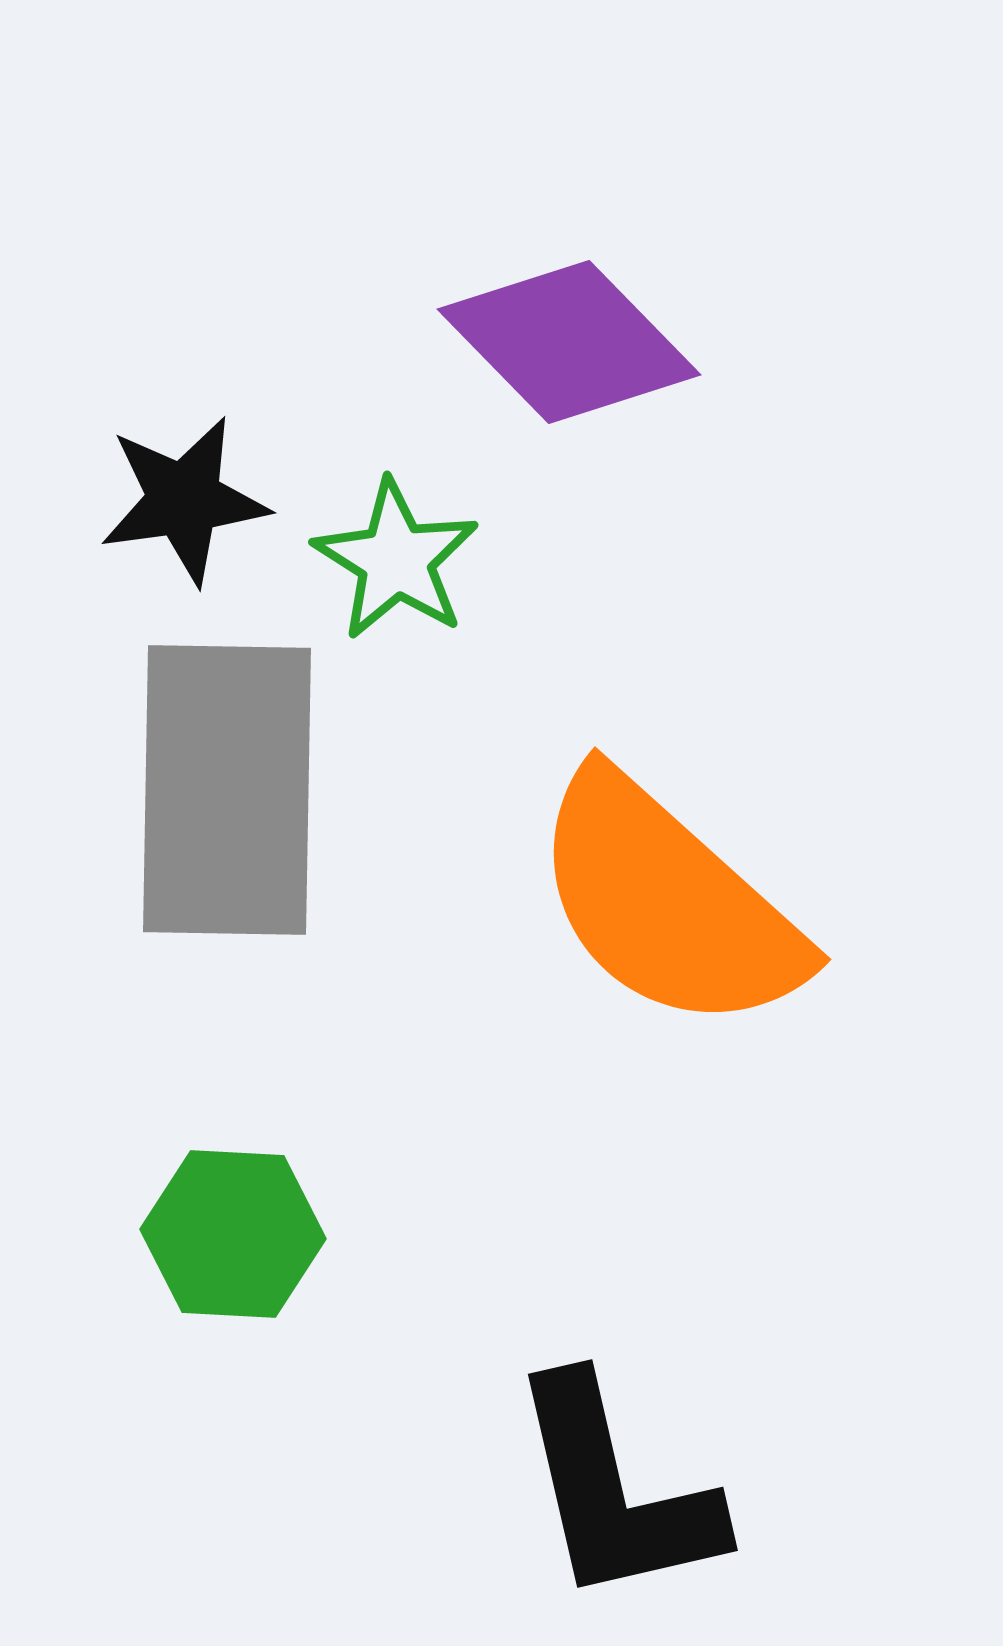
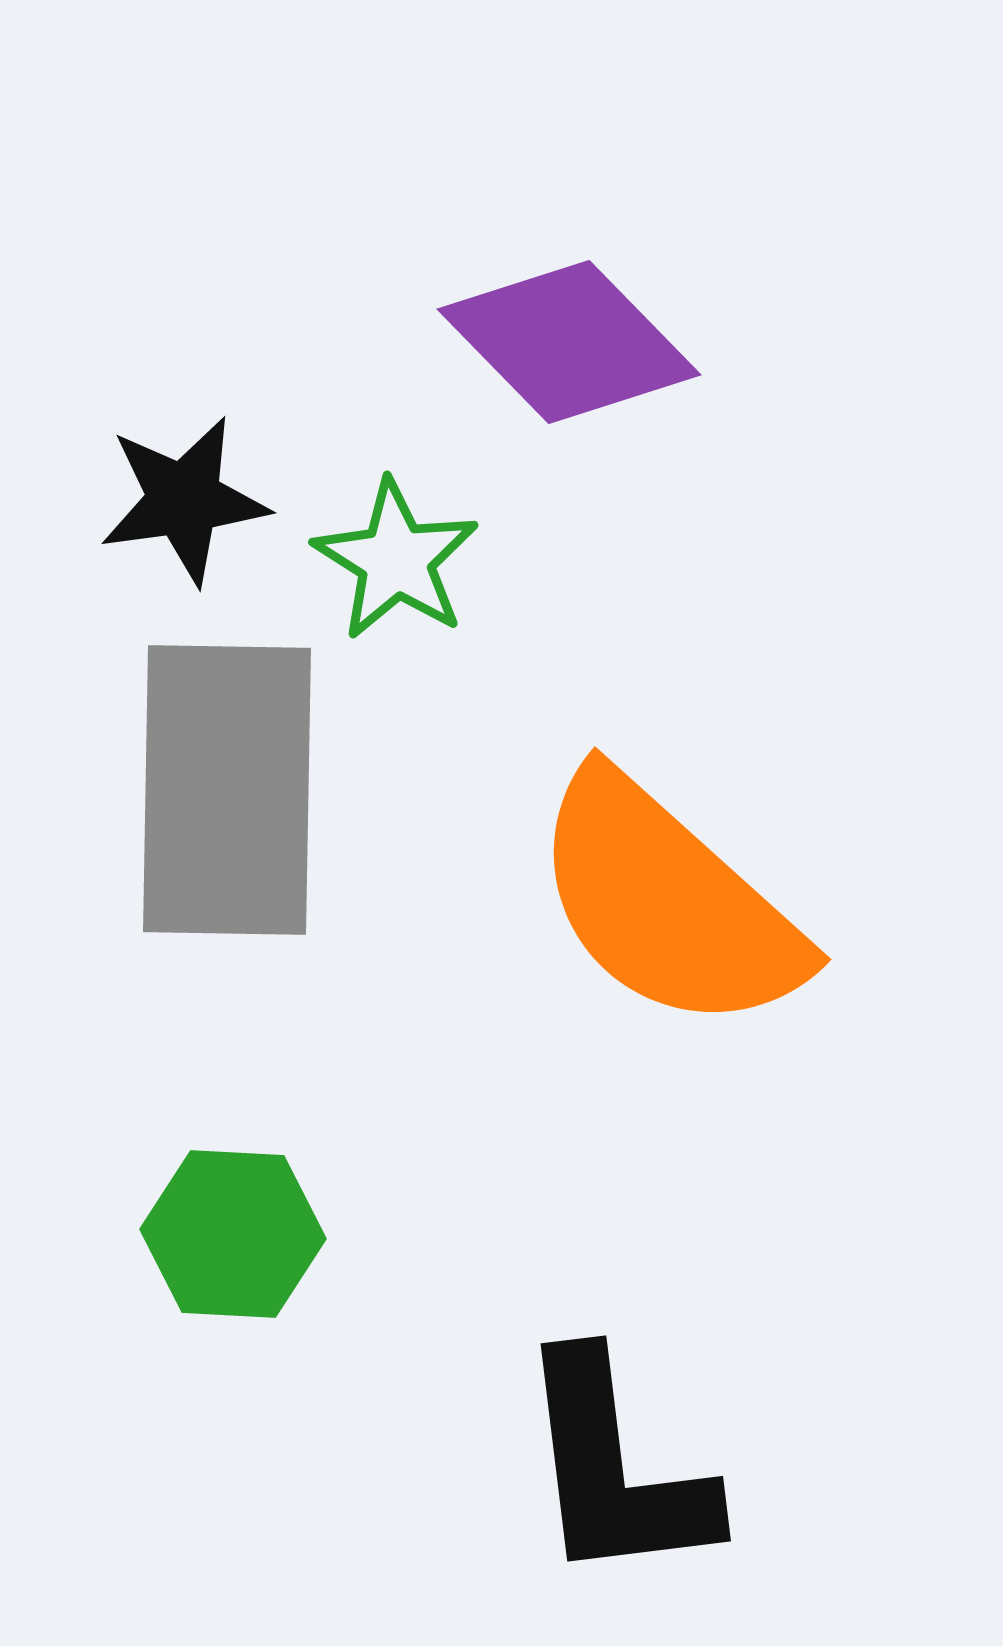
black L-shape: moved 22 px up; rotated 6 degrees clockwise
